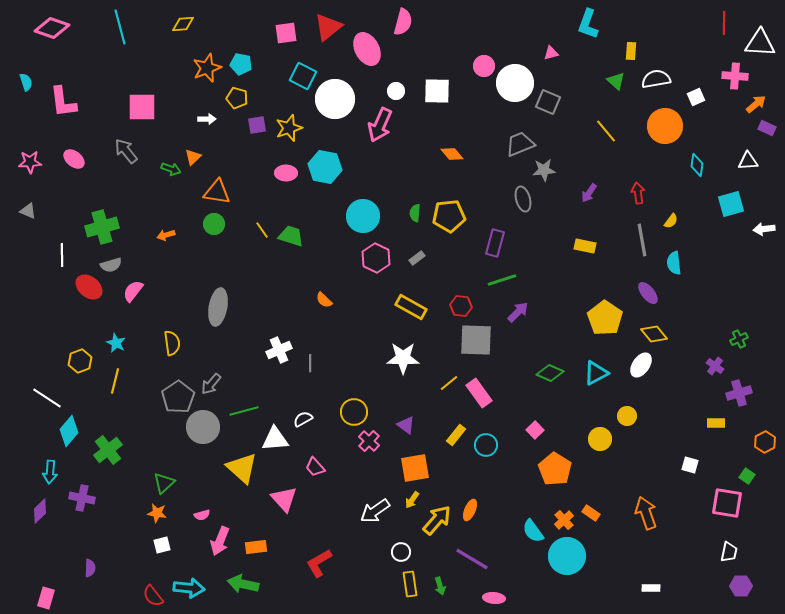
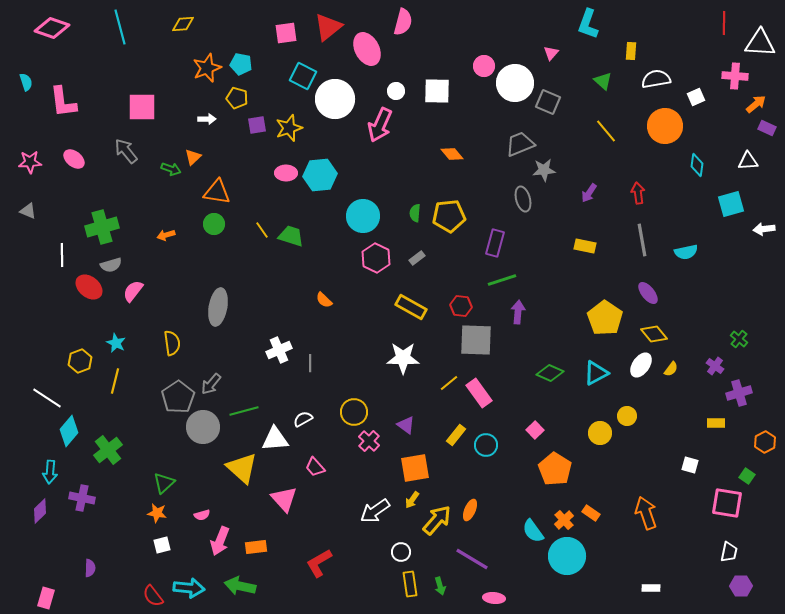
pink triangle at (551, 53): rotated 35 degrees counterclockwise
green triangle at (616, 81): moved 13 px left
cyan hexagon at (325, 167): moved 5 px left, 8 px down; rotated 16 degrees counterclockwise
yellow semicircle at (671, 221): moved 148 px down
cyan semicircle at (674, 263): moved 12 px right, 11 px up; rotated 95 degrees counterclockwise
purple arrow at (518, 312): rotated 40 degrees counterclockwise
green cross at (739, 339): rotated 24 degrees counterclockwise
yellow circle at (600, 439): moved 6 px up
green arrow at (243, 584): moved 3 px left, 2 px down
